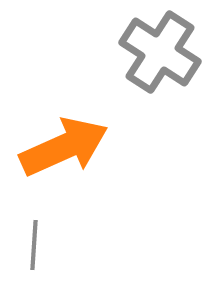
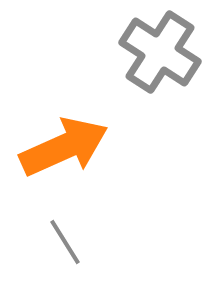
gray line: moved 31 px right, 3 px up; rotated 36 degrees counterclockwise
